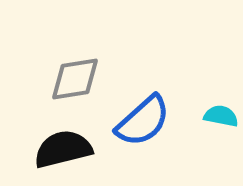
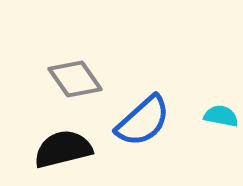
gray diamond: rotated 64 degrees clockwise
